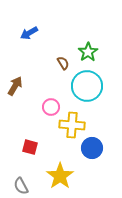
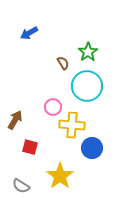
brown arrow: moved 34 px down
pink circle: moved 2 px right
gray semicircle: rotated 30 degrees counterclockwise
